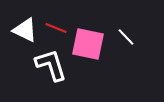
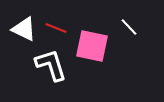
white triangle: moved 1 px left, 1 px up
white line: moved 3 px right, 10 px up
pink square: moved 4 px right, 2 px down
